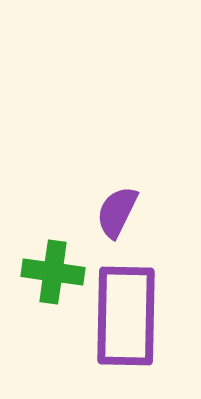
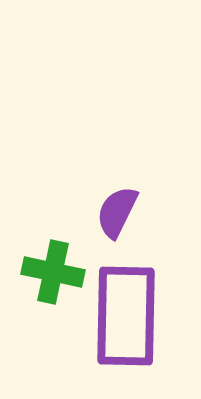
green cross: rotated 4 degrees clockwise
